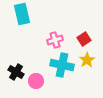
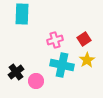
cyan rectangle: rotated 15 degrees clockwise
black cross: rotated 21 degrees clockwise
